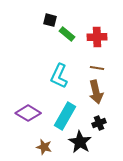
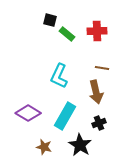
red cross: moved 6 px up
brown line: moved 5 px right
black star: moved 3 px down
